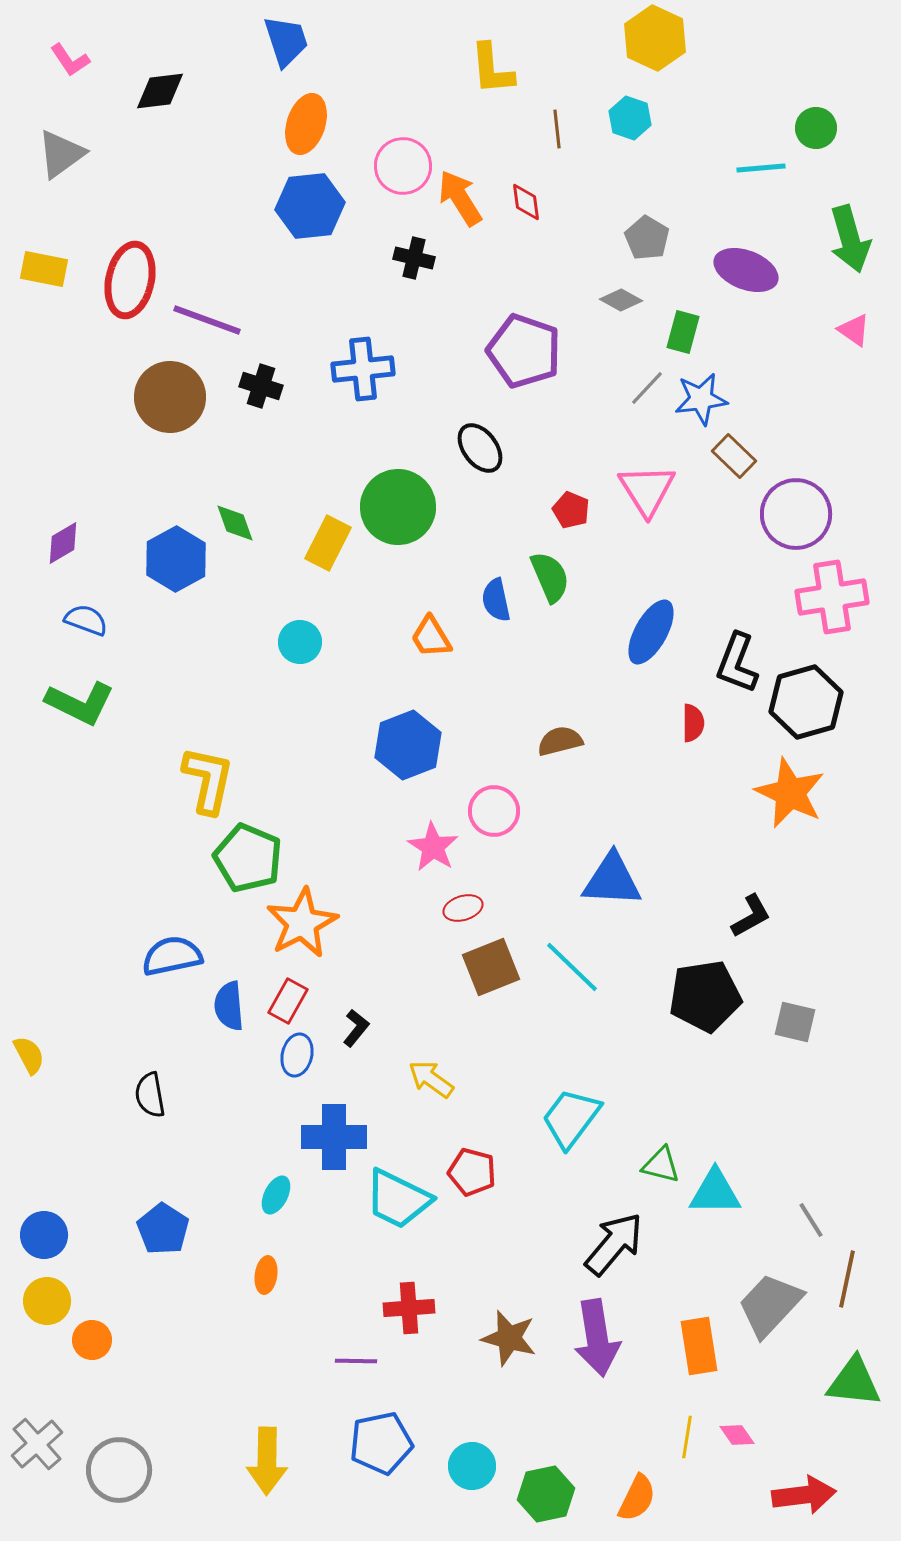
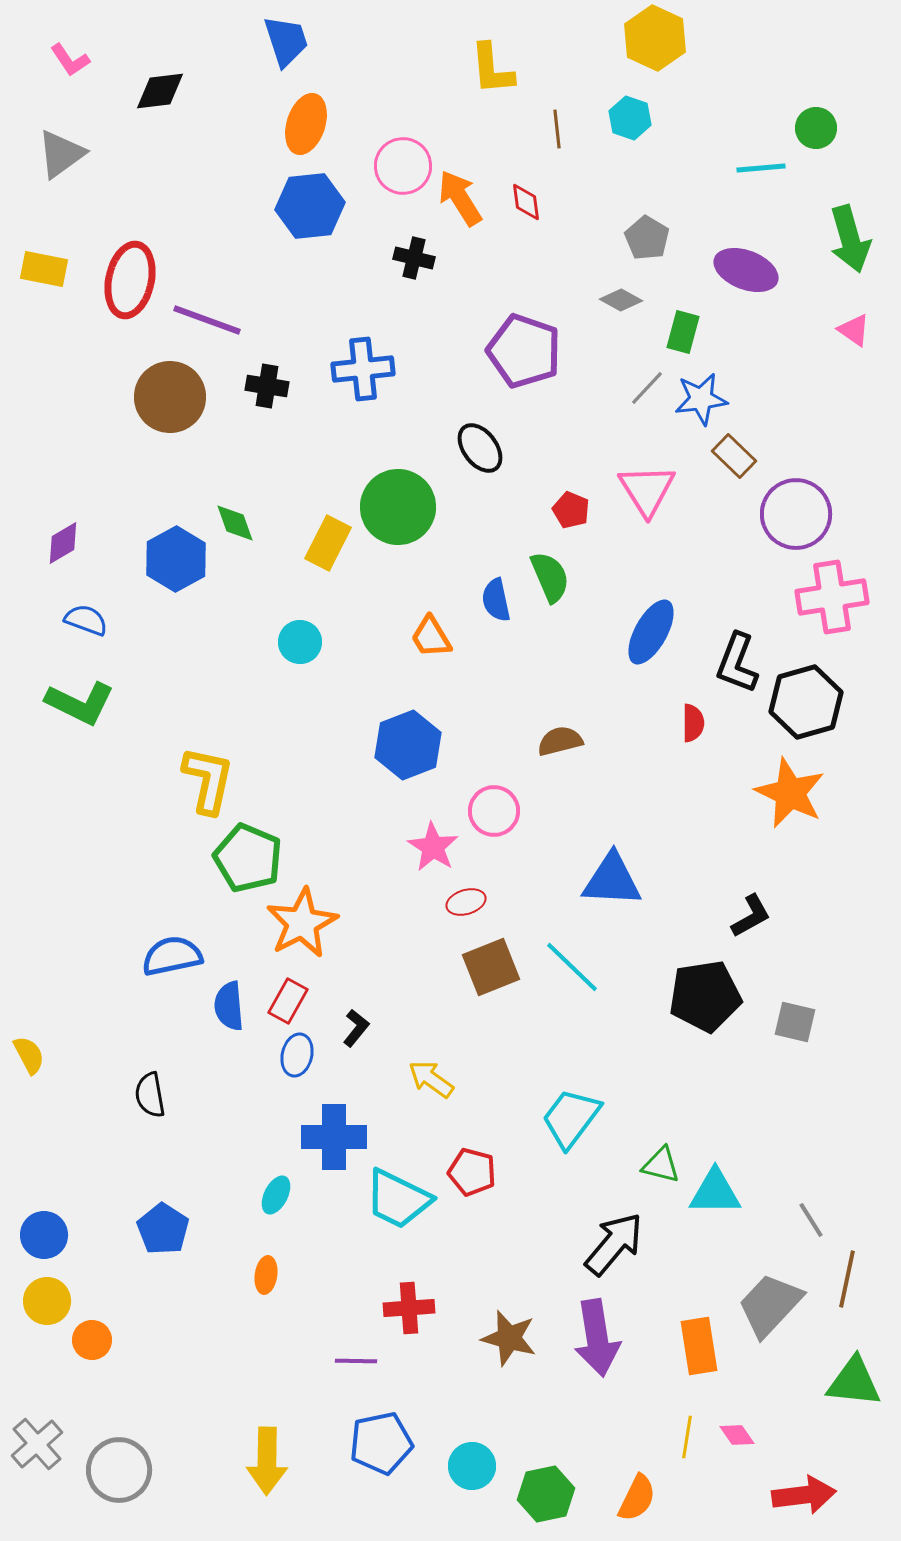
black cross at (261, 386): moved 6 px right; rotated 9 degrees counterclockwise
red ellipse at (463, 908): moved 3 px right, 6 px up
